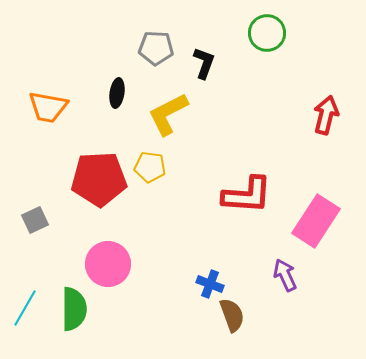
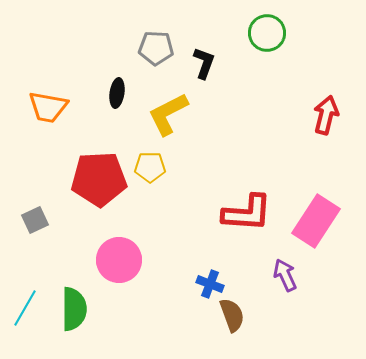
yellow pentagon: rotated 8 degrees counterclockwise
red L-shape: moved 18 px down
pink circle: moved 11 px right, 4 px up
